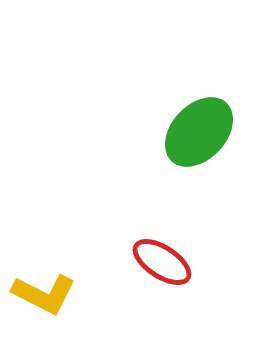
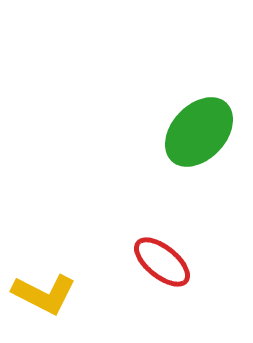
red ellipse: rotated 6 degrees clockwise
